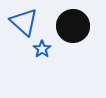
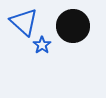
blue star: moved 4 px up
